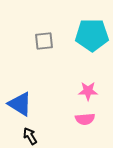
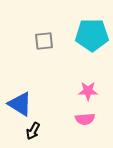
black arrow: moved 3 px right, 5 px up; rotated 120 degrees counterclockwise
